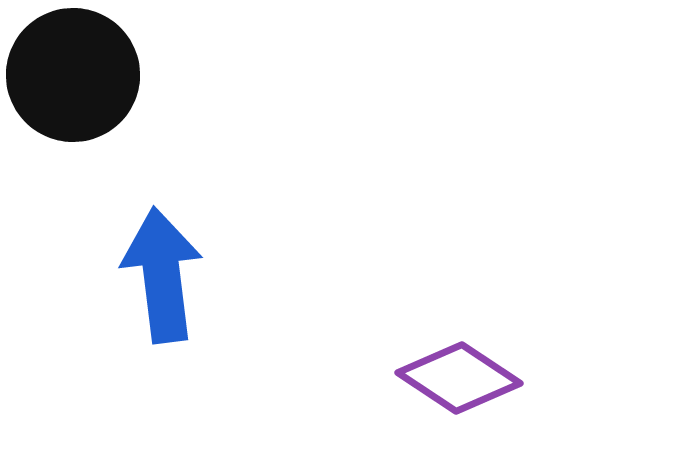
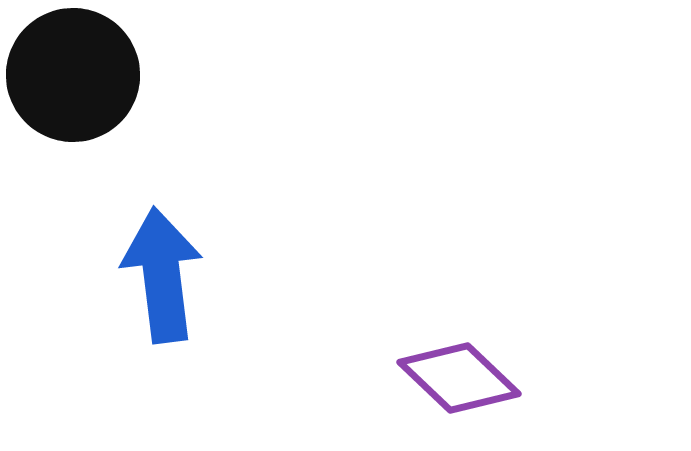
purple diamond: rotated 10 degrees clockwise
